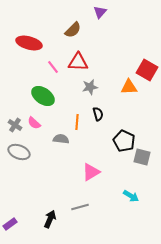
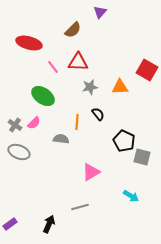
orange triangle: moved 9 px left
black semicircle: rotated 24 degrees counterclockwise
pink semicircle: rotated 88 degrees counterclockwise
black arrow: moved 1 px left, 5 px down
